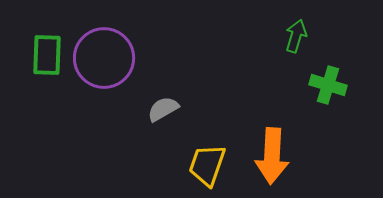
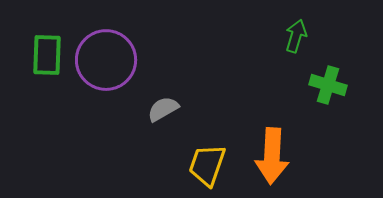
purple circle: moved 2 px right, 2 px down
